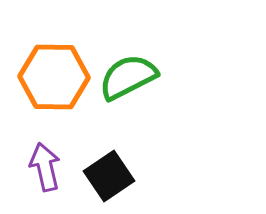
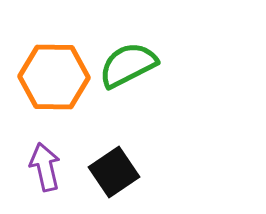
green semicircle: moved 12 px up
black square: moved 5 px right, 4 px up
